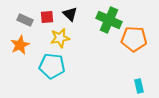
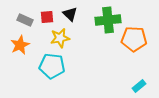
green cross: moved 1 px left; rotated 30 degrees counterclockwise
cyan rectangle: rotated 64 degrees clockwise
